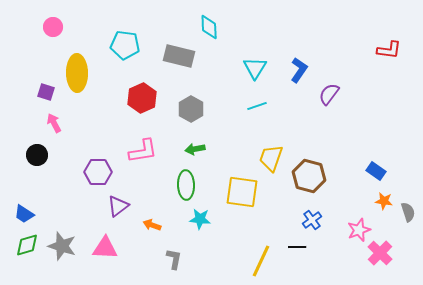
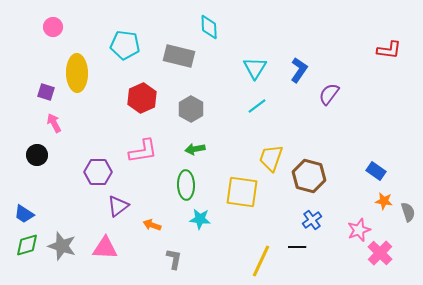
cyan line: rotated 18 degrees counterclockwise
